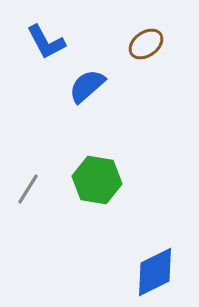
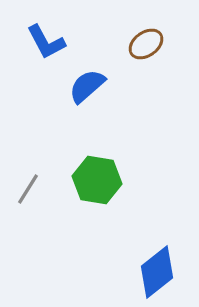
blue diamond: moved 2 px right; rotated 12 degrees counterclockwise
